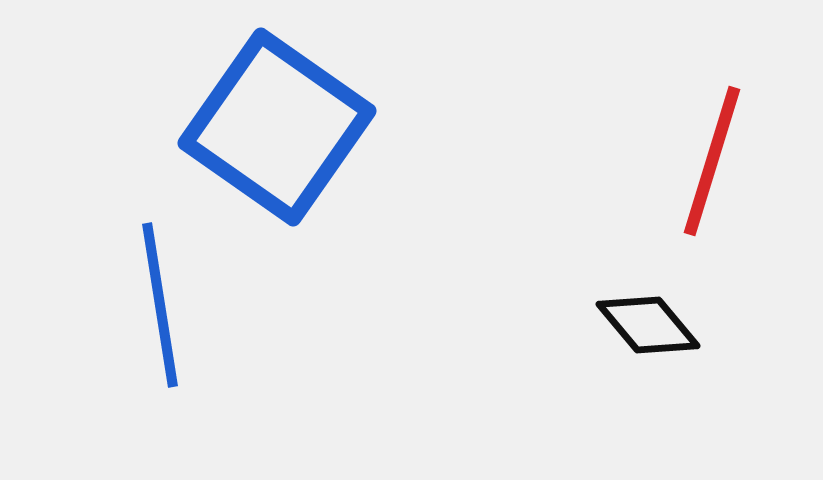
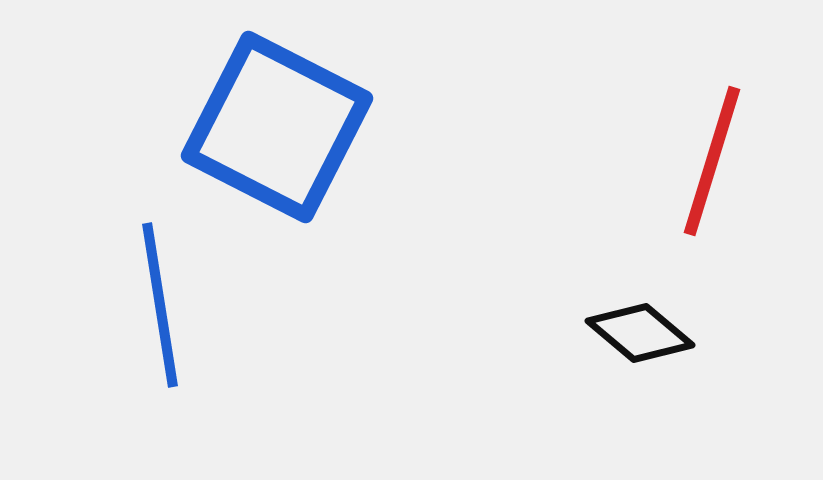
blue square: rotated 8 degrees counterclockwise
black diamond: moved 8 px left, 8 px down; rotated 10 degrees counterclockwise
